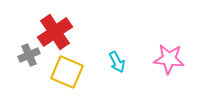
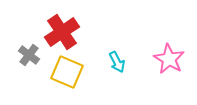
red cross: moved 7 px right
gray cross: rotated 30 degrees counterclockwise
pink star: rotated 24 degrees clockwise
